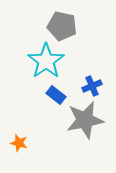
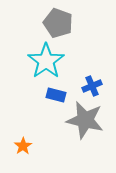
gray pentagon: moved 4 px left, 3 px up; rotated 8 degrees clockwise
blue rectangle: rotated 24 degrees counterclockwise
gray star: rotated 24 degrees clockwise
orange star: moved 4 px right, 3 px down; rotated 24 degrees clockwise
